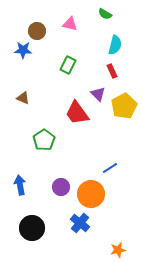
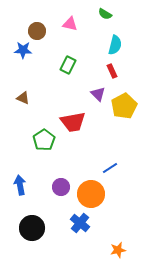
red trapezoid: moved 4 px left, 9 px down; rotated 64 degrees counterclockwise
